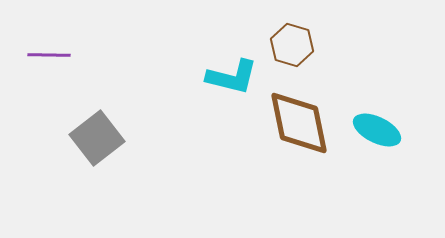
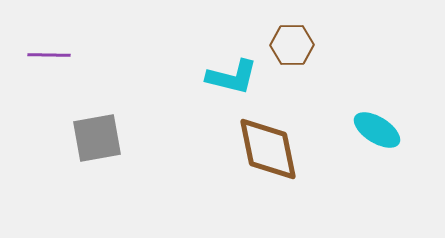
brown hexagon: rotated 18 degrees counterclockwise
brown diamond: moved 31 px left, 26 px down
cyan ellipse: rotated 6 degrees clockwise
gray square: rotated 28 degrees clockwise
